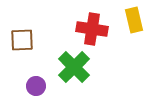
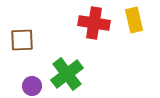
red cross: moved 2 px right, 6 px up
green cross: moved 7 px left, 7 px down; rotated 8 degrees clockwise
purple circle: moved 4 px left
